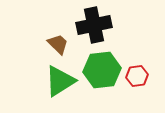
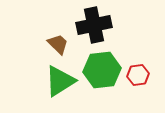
red hexagon: moved 1 px right, 1 px up
